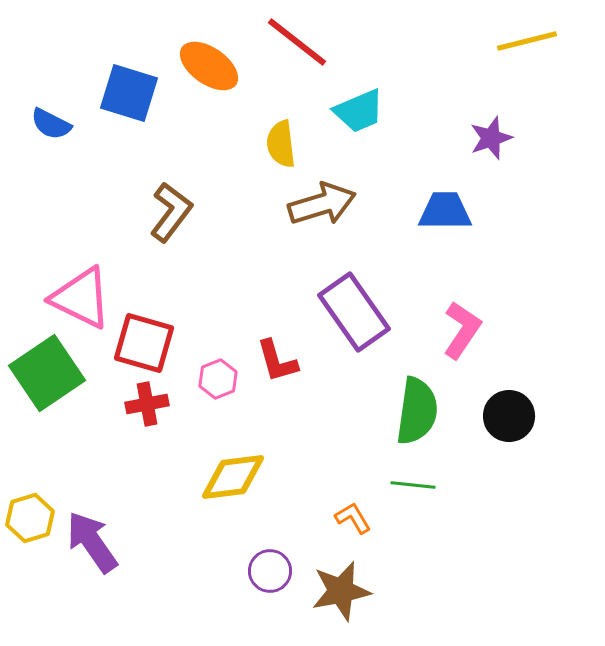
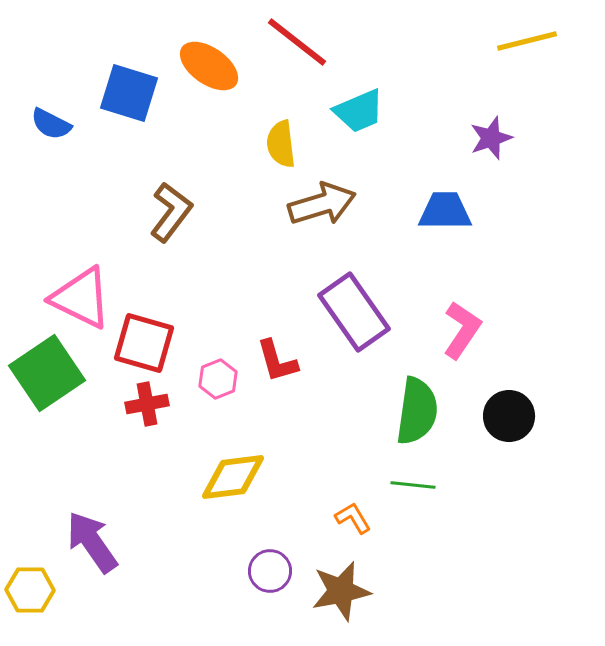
yellow hexagon: moved 72 px down; rotated 18 degrees clockwise
